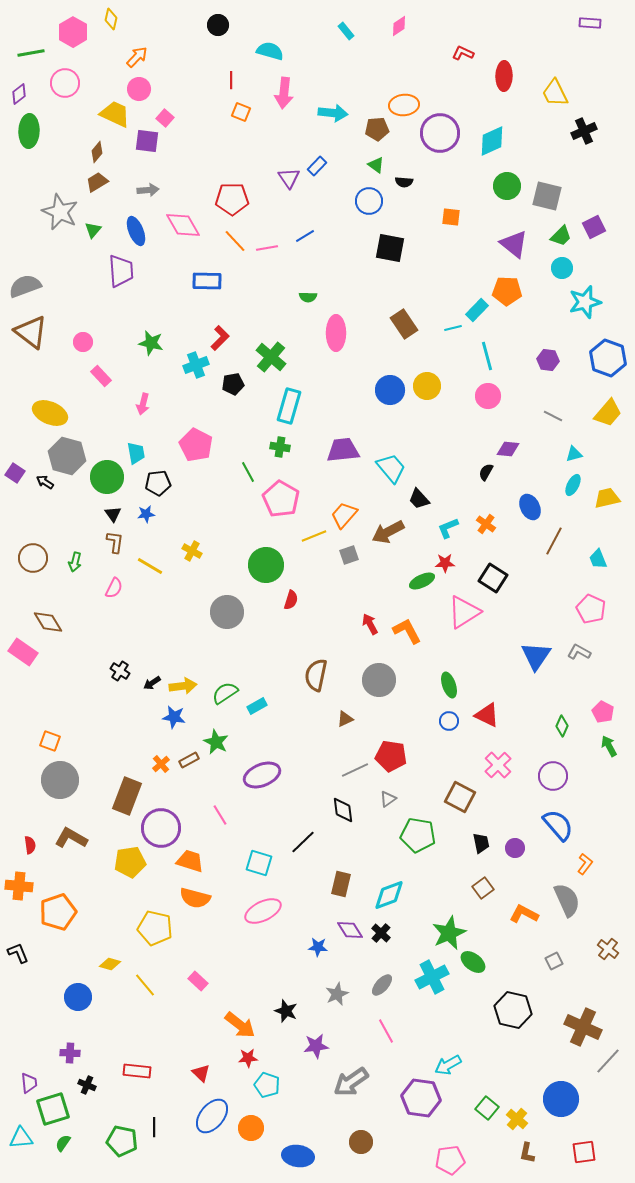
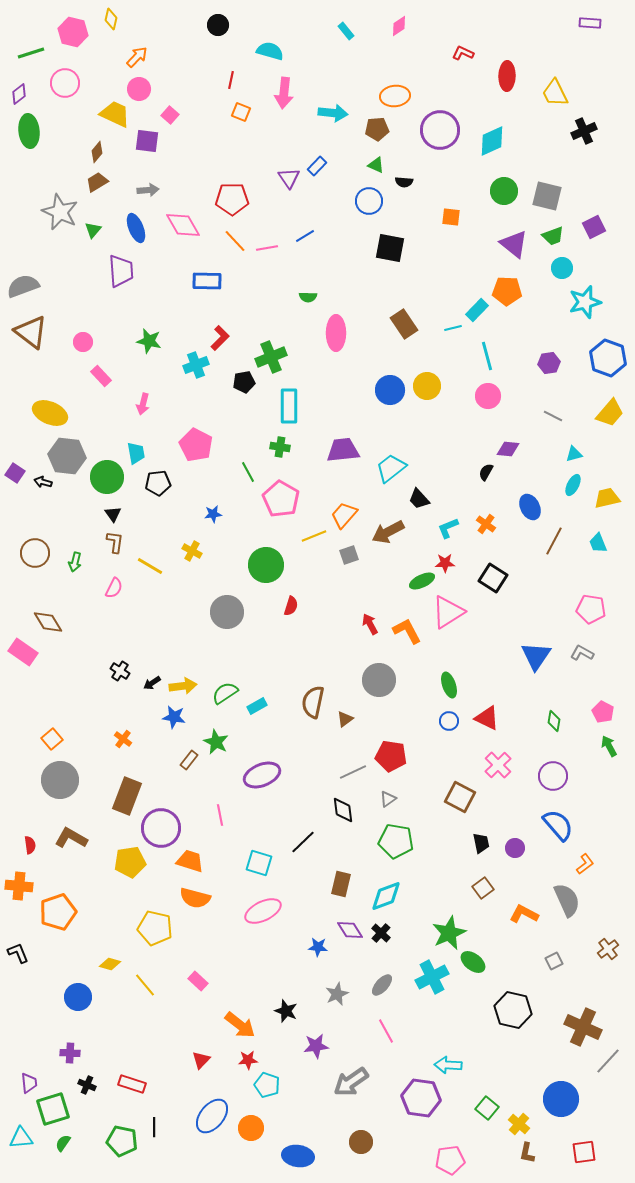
pink hexagon at (73, 32): rotated 16 degrees counterclockwise
green line at (31, 53): rotated 8 degrees counterclockwise
red ellipse at (504, 76): moved 3 px right
red line at (231, 80): rotated 12 degrees clockwise
orange ellipse at (404, 105): moved 9 px left, 9 px up
pink square at (165, 118): moved 5 px right, 3 px up
green ellipse at (29, 131): rotated 8 degrees counterclockwise
purple circle at (440, 133): moved 3 px up
green triangle at (376, 165): rotated 12 degrees counterclockwise
green circle at (507, 186): moved 3 px left, 5 px down
blue ellipse at (136, 231): moved 3 px up
green trapezoid at (561, 236): moved 8 px left; rotated 25 degrees clockwise
gray semicircle at (25, 286): moved 2 px left
green star at (151, 343): moved 2 px left, 2 px up
green cross at (271, 357): rotated 28 degrees clockwise
purple hexagon at (548, 360): moved 1 px right, 3 px down; rotated 15 degrees counterclockwise
black pentagon at (233, 384): moved 11 px right, 2 px up
cyan rectangle at (289, 406): rotated 16 degrees counterclockwise
yellow trapezoid at (608, 413): moved 2 px right
gray hexagon at (67, 456): rotated 9 degrees counterclockwise
cyan trapezoid at (391, 468): rotated 88 degrees counterclockwise
black arrow at (45, 482): moved 2 px left; rotated 18 degrees counterclockwise
blue star at (146, 514): moved 67 px right
brown circle at (33, 558): moved 2 px right, 5 px up
cyan trapezoid at (598, 559): moved 16 px up
red semicircle at (291, 600): moved 6 px down
pink pentagon at (591, 609): rotated 16 degrees counterclockwise
pink triangle at (464, 612): moved 16 px left
gray L-shape at (579, 652): moved 3 px right, 1 px down
brown semicircle at (316, 675): moved 3 px left, 27 px down
red triangle at (487, 715): moved 3 px down
brown triangle at (345, 719): rotated 12 degrees counterclockwise
green diamond at (562, 726): moved 8 px left, 5 px up; rotated 15 degrees counterclockwise
orange square at (50, 741): moved 2 px right, 2 px up; rotated 30 degrees clockwise
brown rectangle at (189, 760): rotated 24 degrees counterclockwise
orange cross at (161, 764): moved 38 px left, 25 px up; rotated 12 degrees counterclockwise
gray line at (355, 770): moved 2 px left, 2 px down
pink line at (220, 815): rotated 20 degrees clockwise
green pentagon at (418, 835): moved 22 px left, 6 px down
orange L-shape at (585, 864): rotated 15 degrees clockwise
cyan diamond at (389, 895): moved 3 px left, 1 px down
brown cross at (608, 949): rotated 15 degrees clockwise
red star at (248, 1058): moved 2 px down
cyan arrow at (448, 1065): rotated 32 degrees clockwise
red rectangle at (137, 1071): moved 5 px left, 13 px down; rotated 12 degrees clockwise
red triangle at (201, 1073): moved 13 px up; rotated 30 degrees clockwise
yellow cross at (517, 1119): moved 2 px right, 5 px down
